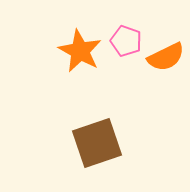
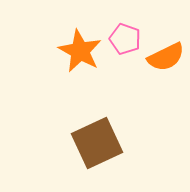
pink pentagon: moved 1 px left, 2 px up
brown square: rotated 6 degrees counterclockwise
